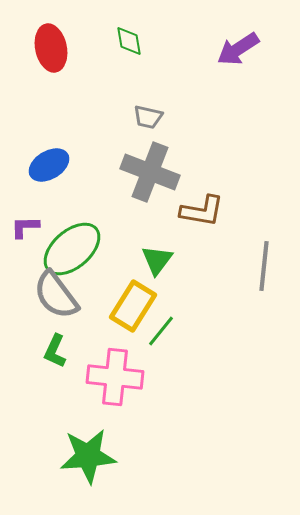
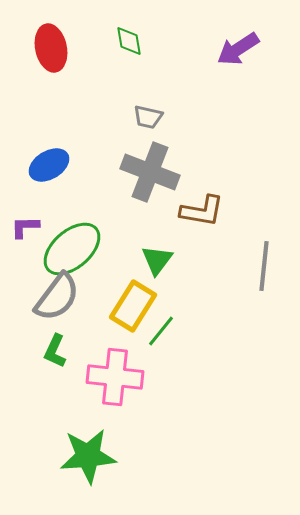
gray semicircle: moved 1 px right, 2 px down; rotated 106 degrees counterclockwise
